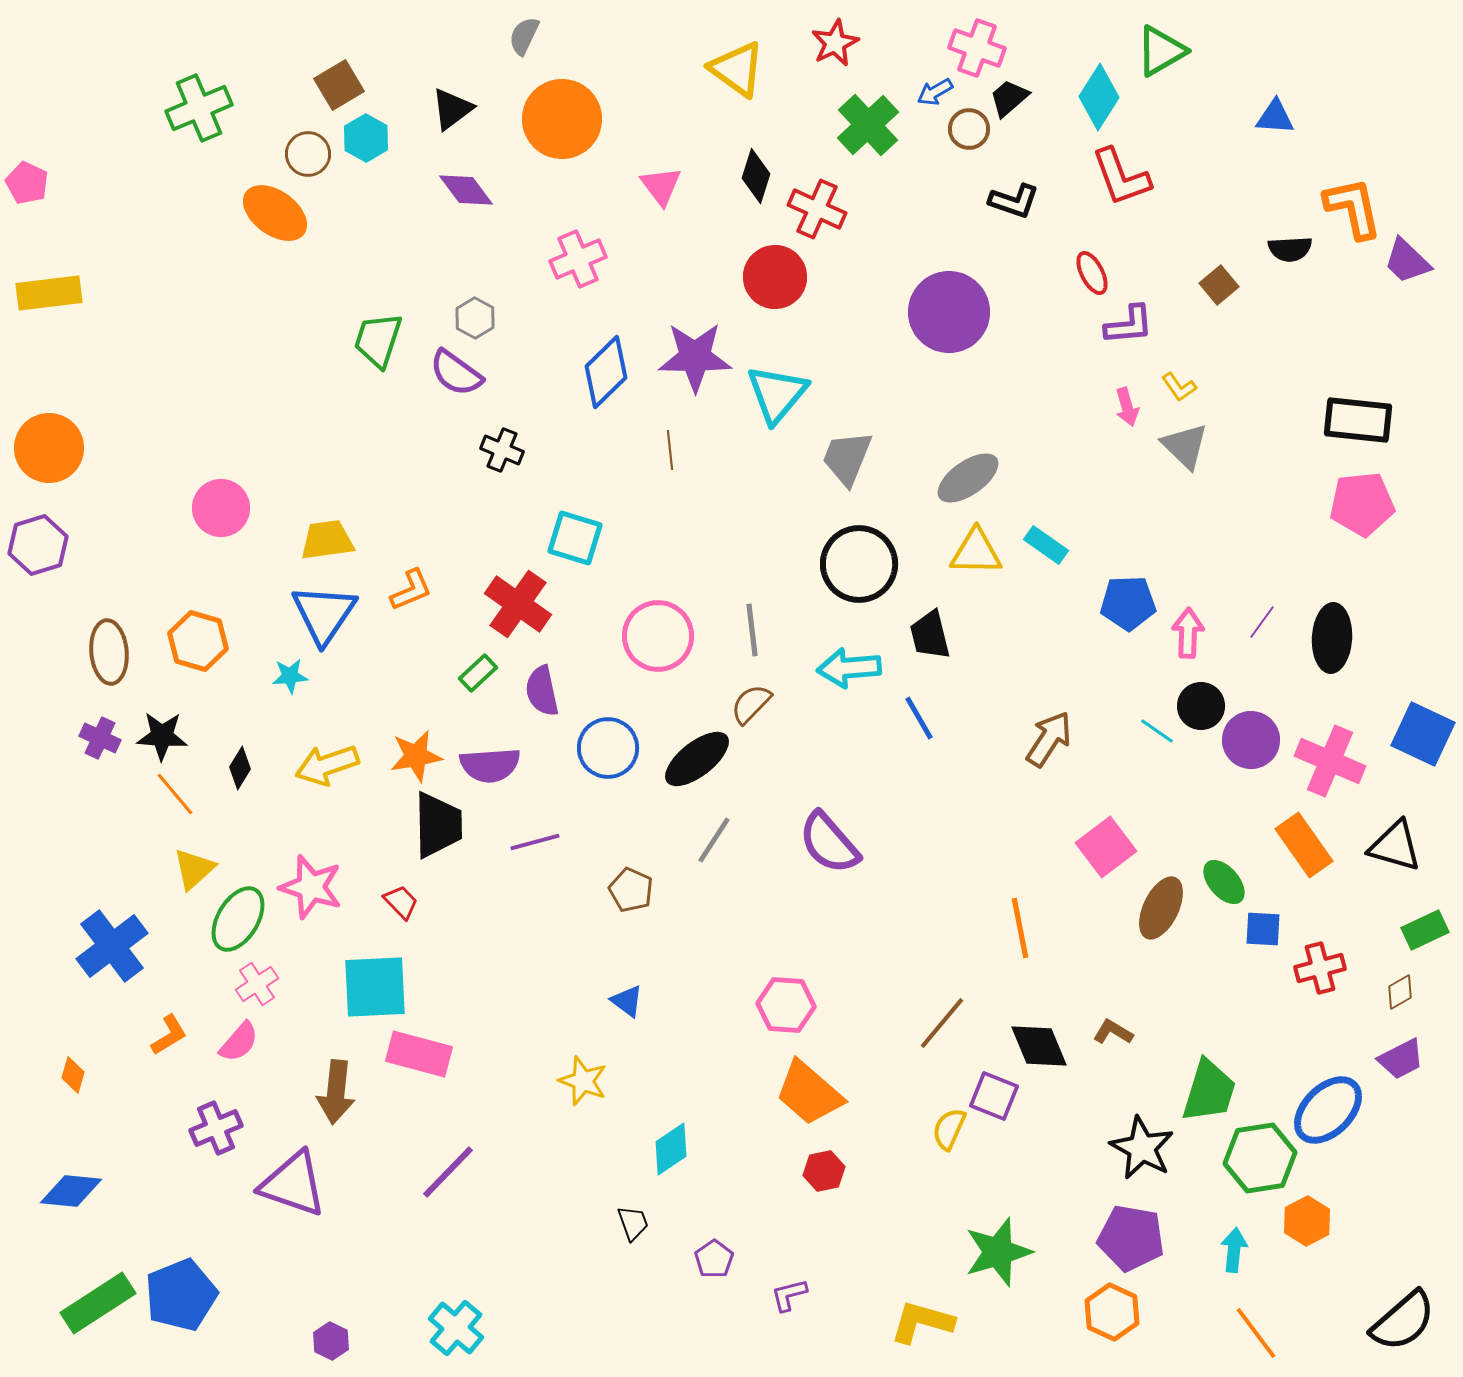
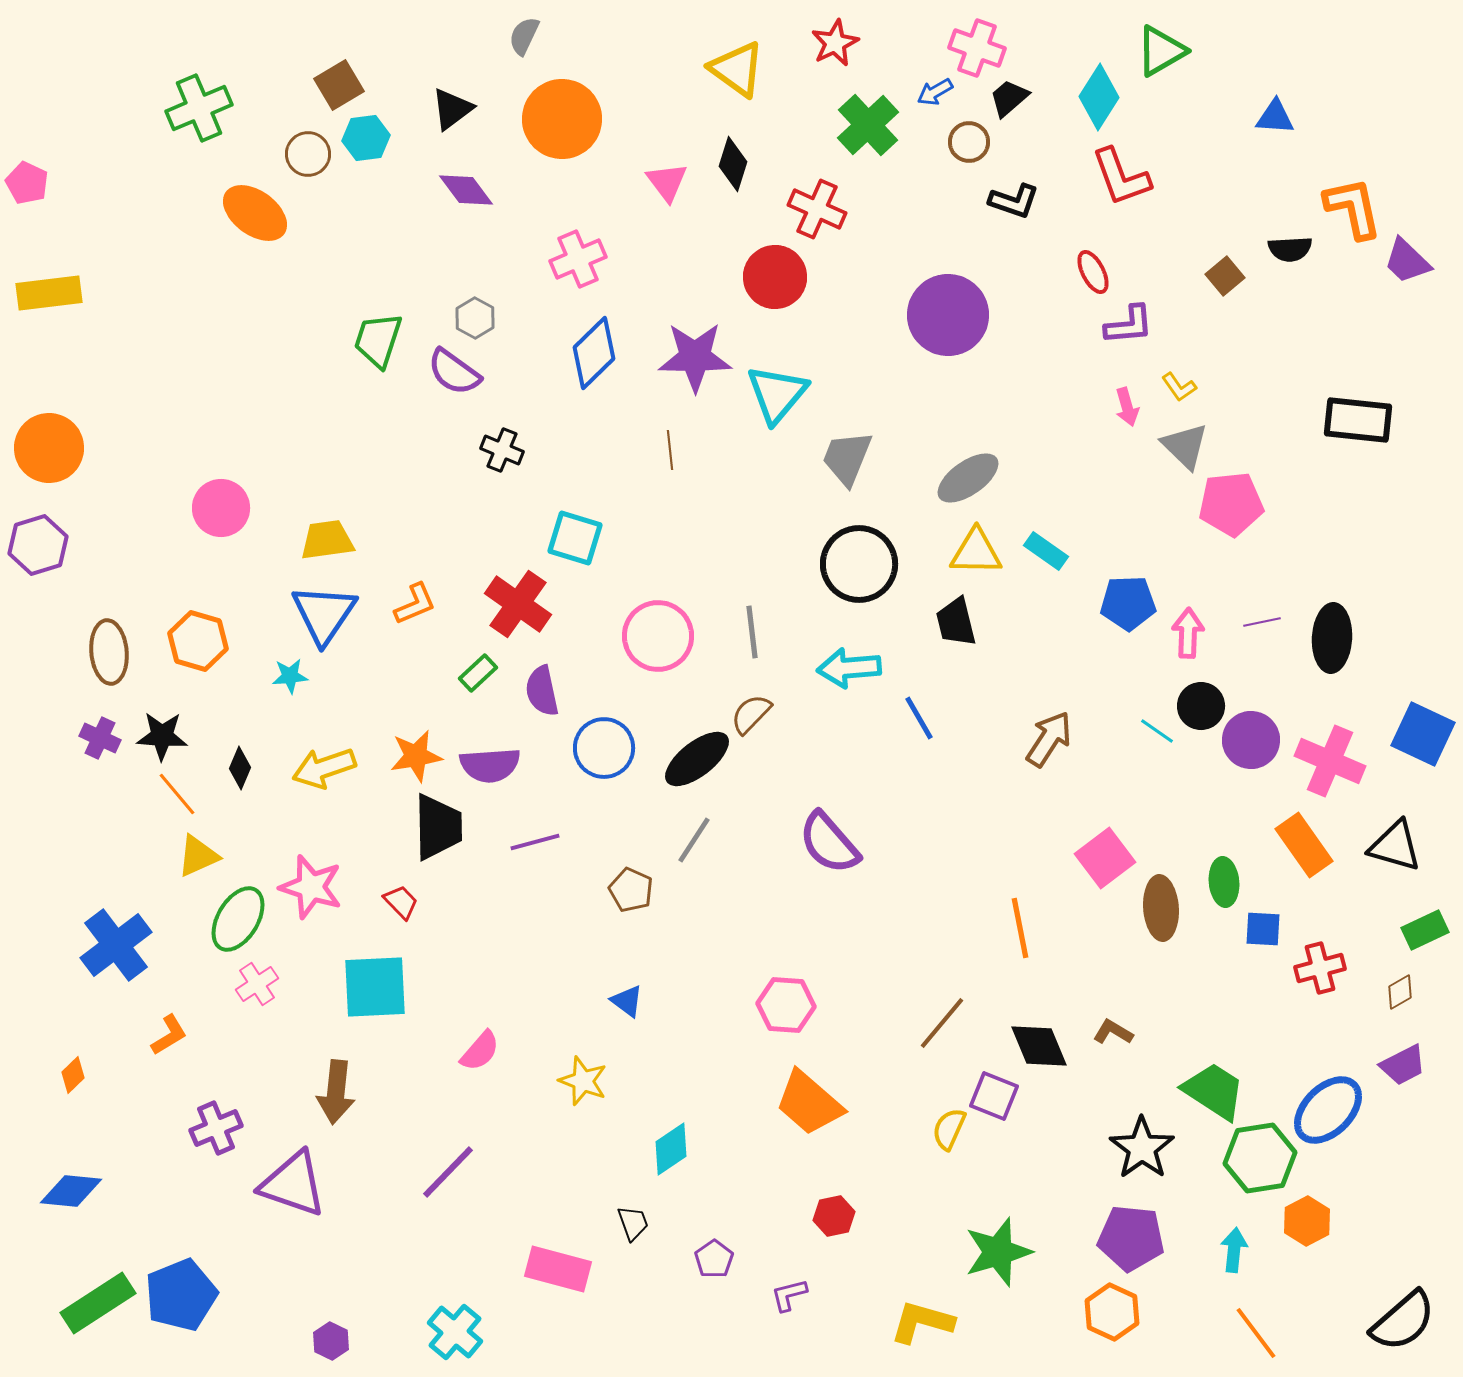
brown circle at (969, 129): moved 13 px down
cyan hexagon at (366, 138): rotated 24 degrees clockwise
black diamond at (756, 176): moved 23 px left, 12 px up
pink triangle at (661, 186): moved 6 px right, 4 px up
orange ellipse at (275, 213): moved 20 px left
red ellipse at (1092, 273): moved 1 px right, 1 px up
brown square at (1219, 285): moved 6 px right, 9 px up
purple circle at (949, 312): moved 1 px left, 3 px down
blue diamond at (606, 372): moved 12 px left, 19 px up
purple semicircle at (456, 373): moved 2 px left, 1 px up
pink pentagon at (1362, 504): moved 131 px left
cyan rectangle at (1046, 545): moved 6 px down
orange L-shape at (411, 590): moved 4 px right, 14 px down
purple line at (1262, 622): rotated 42 degrees clockwise
gray line at (752, 630): moved 2 px down
black trapezoid at (930, 635): moved 26 px right, 13 px up
brown semicircle at (751, 704): moved 10 px down
blue circle at (608, 748): moved 4 px left
yellow arrow at (327, 765): moved 3 px left, 3 px down
black diamond at (240, 768): rotated 9 degrees counterclockwise
orange line at (175, 794): moved 2 px right
black trapezoid at (438, 825): moved 2 px down
gray line at (714, 840): moved 20 px left
pink square at (1106, 847): moved 1 px left, 11 px down
yellow triangle at (194, 869): moved 4 px right, 13 px up; rotated 18 degrees clockwise
green ellipse at (1224, 882): rotated 36 degrees clockwise
brown ellipse at (1161, 908): rotated 30 degrees counterclockwise
blue cross at (112, 946): moved 4 px right, 1 px up
pink semicircle at (239, 1042): moved 241 px right, 9 px down
pink rectangle at (419, 1054): moved 139 px right, 215 px down
purple trapezoid at (1401, 1059): moved 2 px right, 6 px down
orange diamond at (73, 1075): rotated 30 degrees clockwise
green trapezoid at (1209, 1091): moved 5 px right; rotated 74 degrees counterclockwise
orange trapezoid at (809, 1093): moved 10 px down
black star at (1142, 1148): rotated 8 degrees clockwise
red hexagon at (824, 1171): moved 10 px right, 45 px down
purple pentagon at (1131, 1238): rotated 4 degrees counterclockwise
cyan cross at (456, 1328): moved 1 px left, 4 px down
